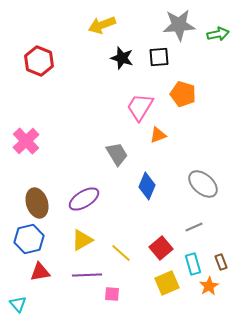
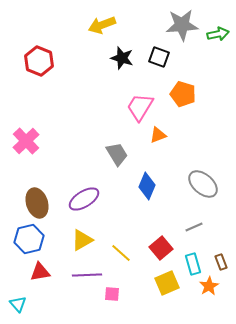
gray star: moved 3 px right
black square: rotated 25 degrees clockwise
